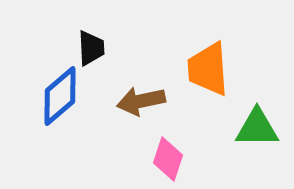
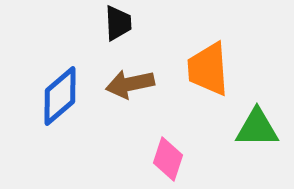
black trapezoid: moved 27 px right, 25 px up
brown arrow: moved 11 px left, 17 px up
